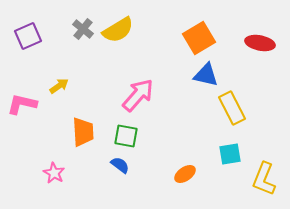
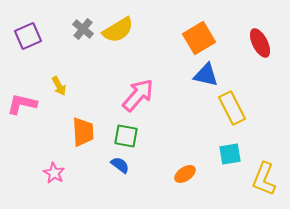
red ellipse: rotated 52 degrees clockwise
yellow arrow: rotated 96 degrees clockwise
